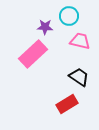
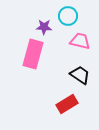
cyan circle: moved 1 px left
purple star: moved 1 px left
pink rectangle: rotated 32 degrees counterclockwise
black trapezoid: moved 1 px right, 2 px up
